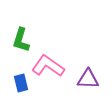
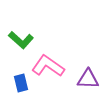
green L-shape: rotated 65 degrees counterclockwise
